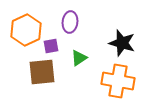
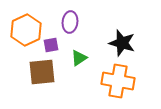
purple square: moved 1 px up
